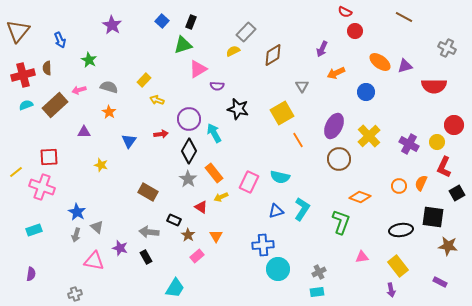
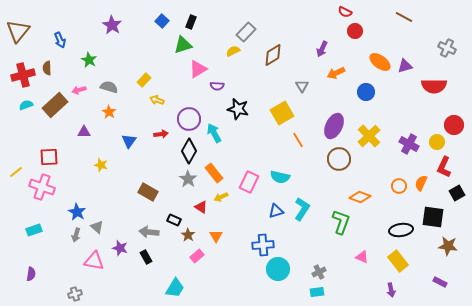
pink triangle at (362, 257): rotated 32 degrees clockwise
yellow rectangle at (398, 266): moved 5 px up
